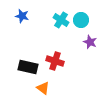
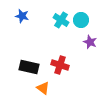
red cross: moved 5 px right, 4 px down
black rectangle: moved 1 px right
